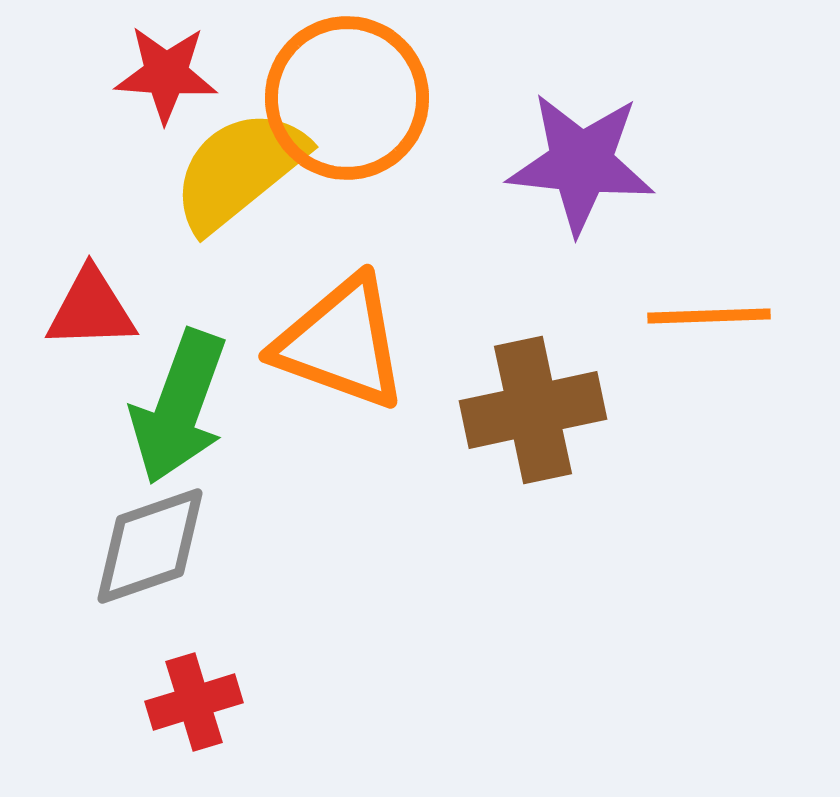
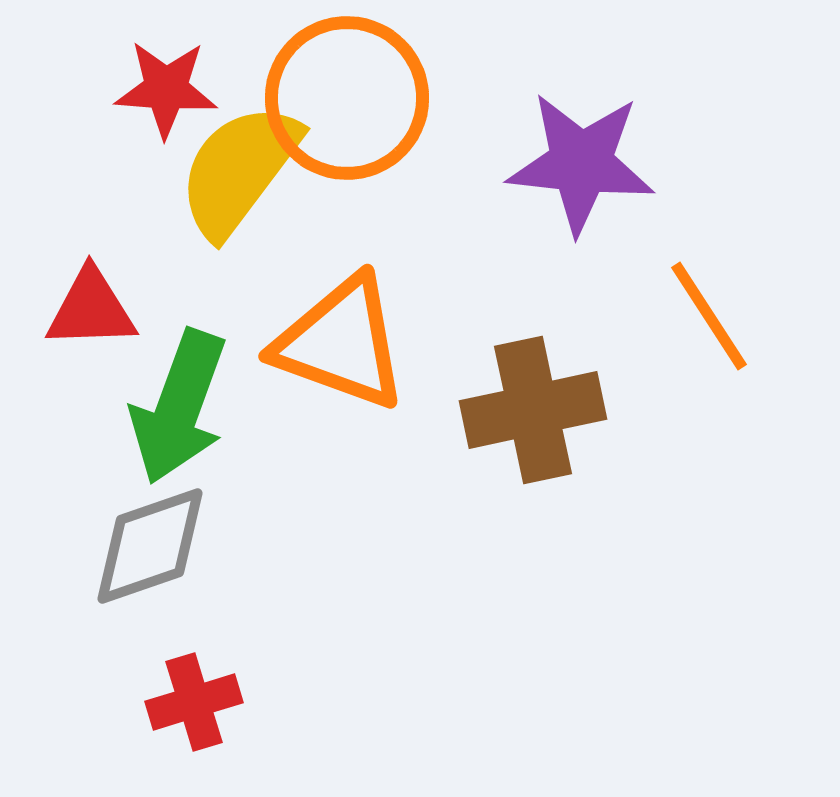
red star: moved 15 px down
yellow semicircle: rotated 14 degrees counterclockwise
orange line: rotated 59 degrees clockwise
